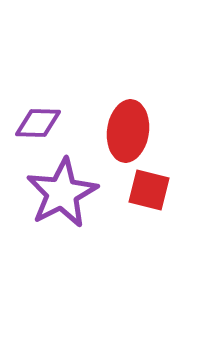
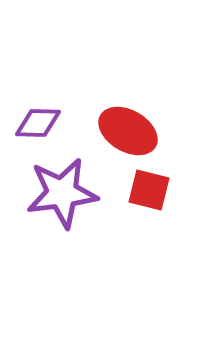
red ellipse: rotated 68 degrees counterclockwise
purple star: rotated 20 degrees clockwise
